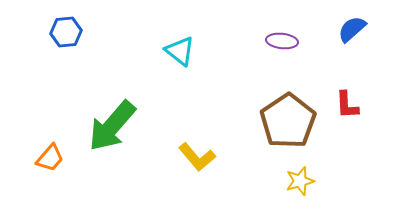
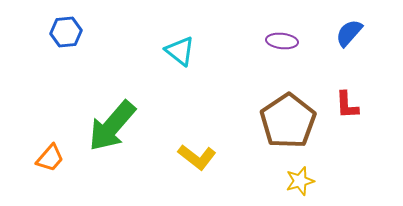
blue semicircle: moved 3 px left, 4 px down; rotated 8 degrees counterclockwise
yellow L-shape: rotated 12 degrees counterclockwise
